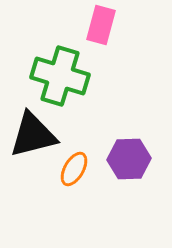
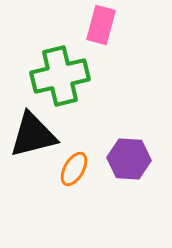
green cross: rotated 30 degrees counterclockwise
purple hexagon: rotated 6 degrees clockwise
